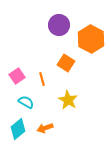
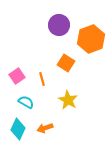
orange hexagon: rotated 12 degrees clockwise
cyan diamond: rotated 25 degrees counterclockwise
